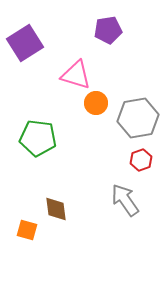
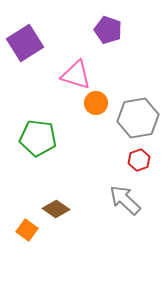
purple pentagon: rotated 28 degrees clockwise
red hexagon: moved 2 px left
gray arrow: rotated 12 degrees counterclockwise
brown diamond: rotated 48 degrees counterclockwise
orange square: rotated 20 degrees clockwise
